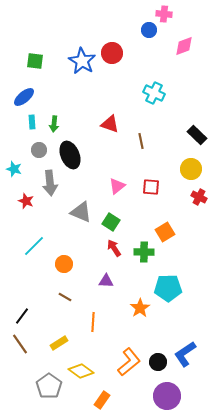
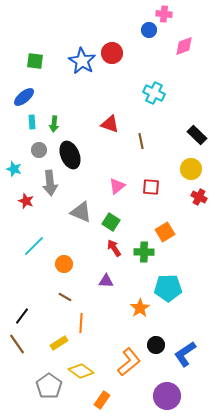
orange line at (93, 322): moved 12 px left, 1 px down
brown line at (20, 344): moved 3 px left
black circle at (158, 362): moved 2 px left, 17 px up
